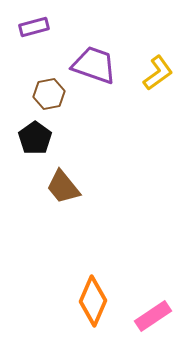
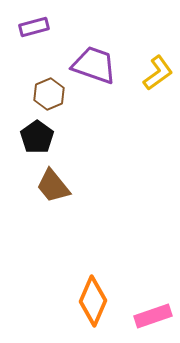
brown hexagon: rotated 12 degrees counterclockwise
black pentagon: moved 2 px right, 1 px up
brown trapezoid: moved 10 px left, 1 px up
pink rectangle: rotated 15 degrees clockwise
